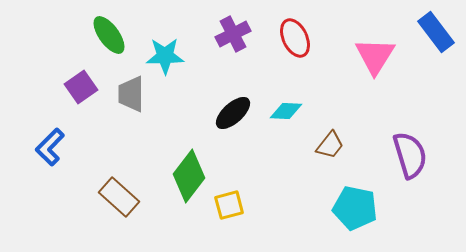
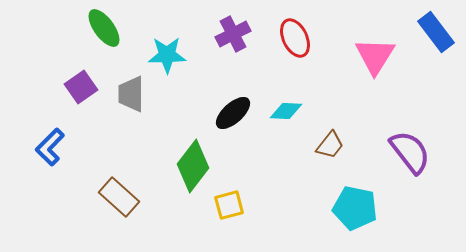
green ellipse: moved 5 px left, 7 px up
cyan star: moved 2 px right, 1 px up
purple semicircle: moved 3 px up; rotated 21 degrees counterclockwise
green diamond: moved 4 px right, 10 px up
